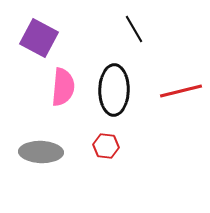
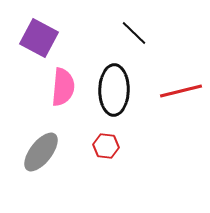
black line: moved 4 px down; rotated 16 degrees counterclockwise
gray ellipse: rotated 54 degrees counterclockwise
